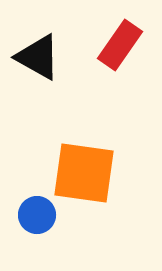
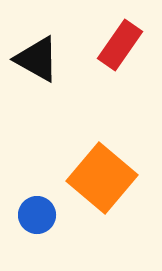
black triangle: moved 1 px left, 2 px down
orange square: moved 18 px right, 5 px down; rotated 32 degrees clockwise
